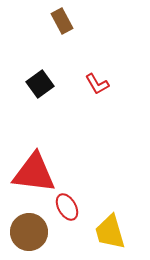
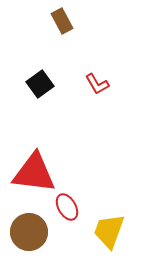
yellow trapezoid: moved 1 px left, 1 px up; rotated 36 degrees clockwise
